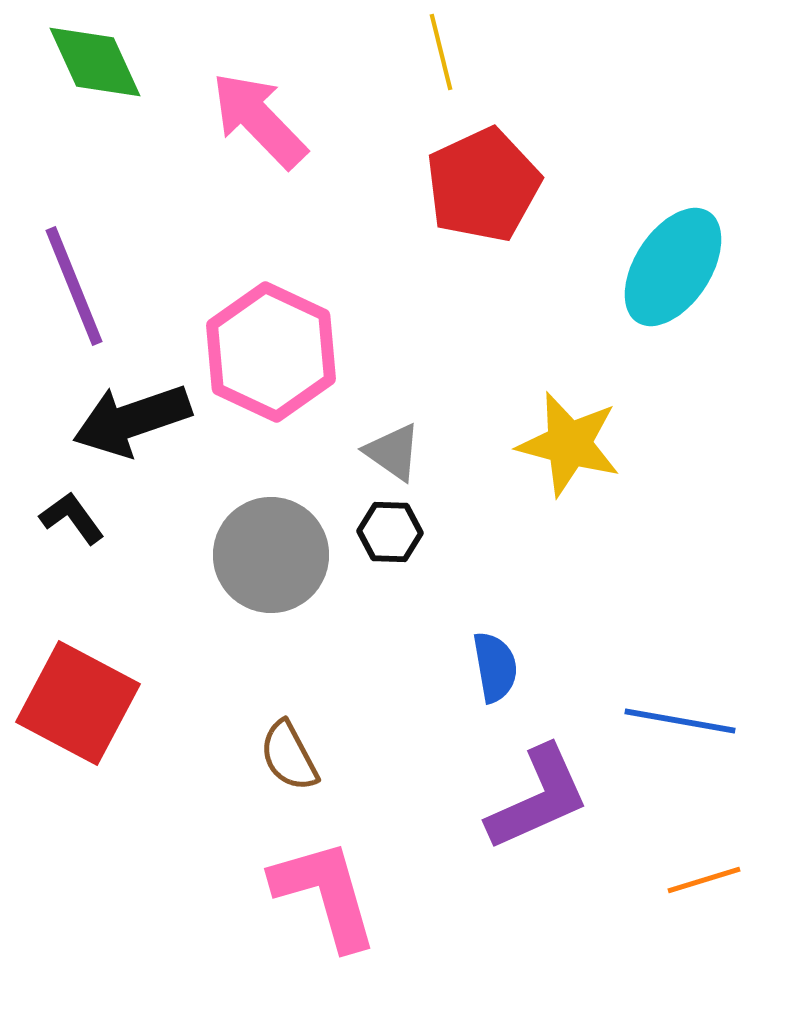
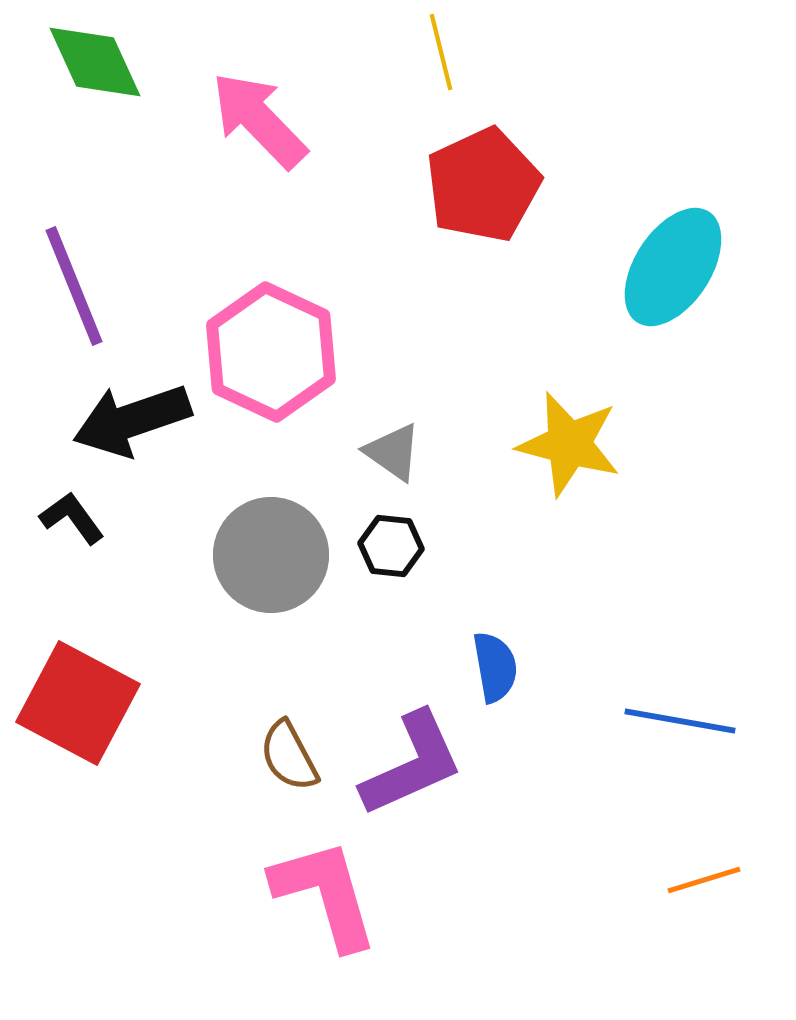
black hexagon: moved 1 px right, 14 px down; rotated 4 degrees clockwise
purple L-shape: moved 126 px left, 34 px up
